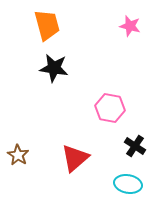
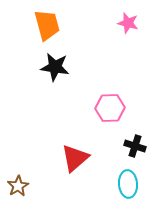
pink star: moved 2 px left, 3 px up
black star: moved 1 px right, 1 px up
pink hexagon: rotated 12 degrees counterclockwise
black cross: rotated 15 degrees counterclockwise
brown star: moved 31 px down; rotated 10 degrees clockwise
cyan ellipse: rotated 76 degrees clockwise
